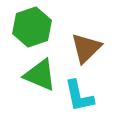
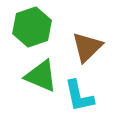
brown triangle: moved 1 px right, 1 px up
green triangle: moved 1 px right, 1 px down
